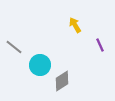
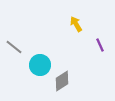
yellow arrow: moved 1 px right, 1 px up
